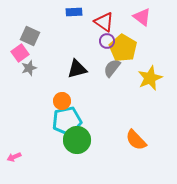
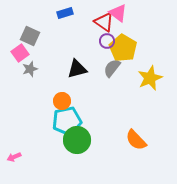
blue rectangle: moved 9 px left, 1 px down; rotated 14 degrees counterclockwise
pink triangle: moved 24 px left, 4 px up
gray star: moved 1 px right, 1 px down
